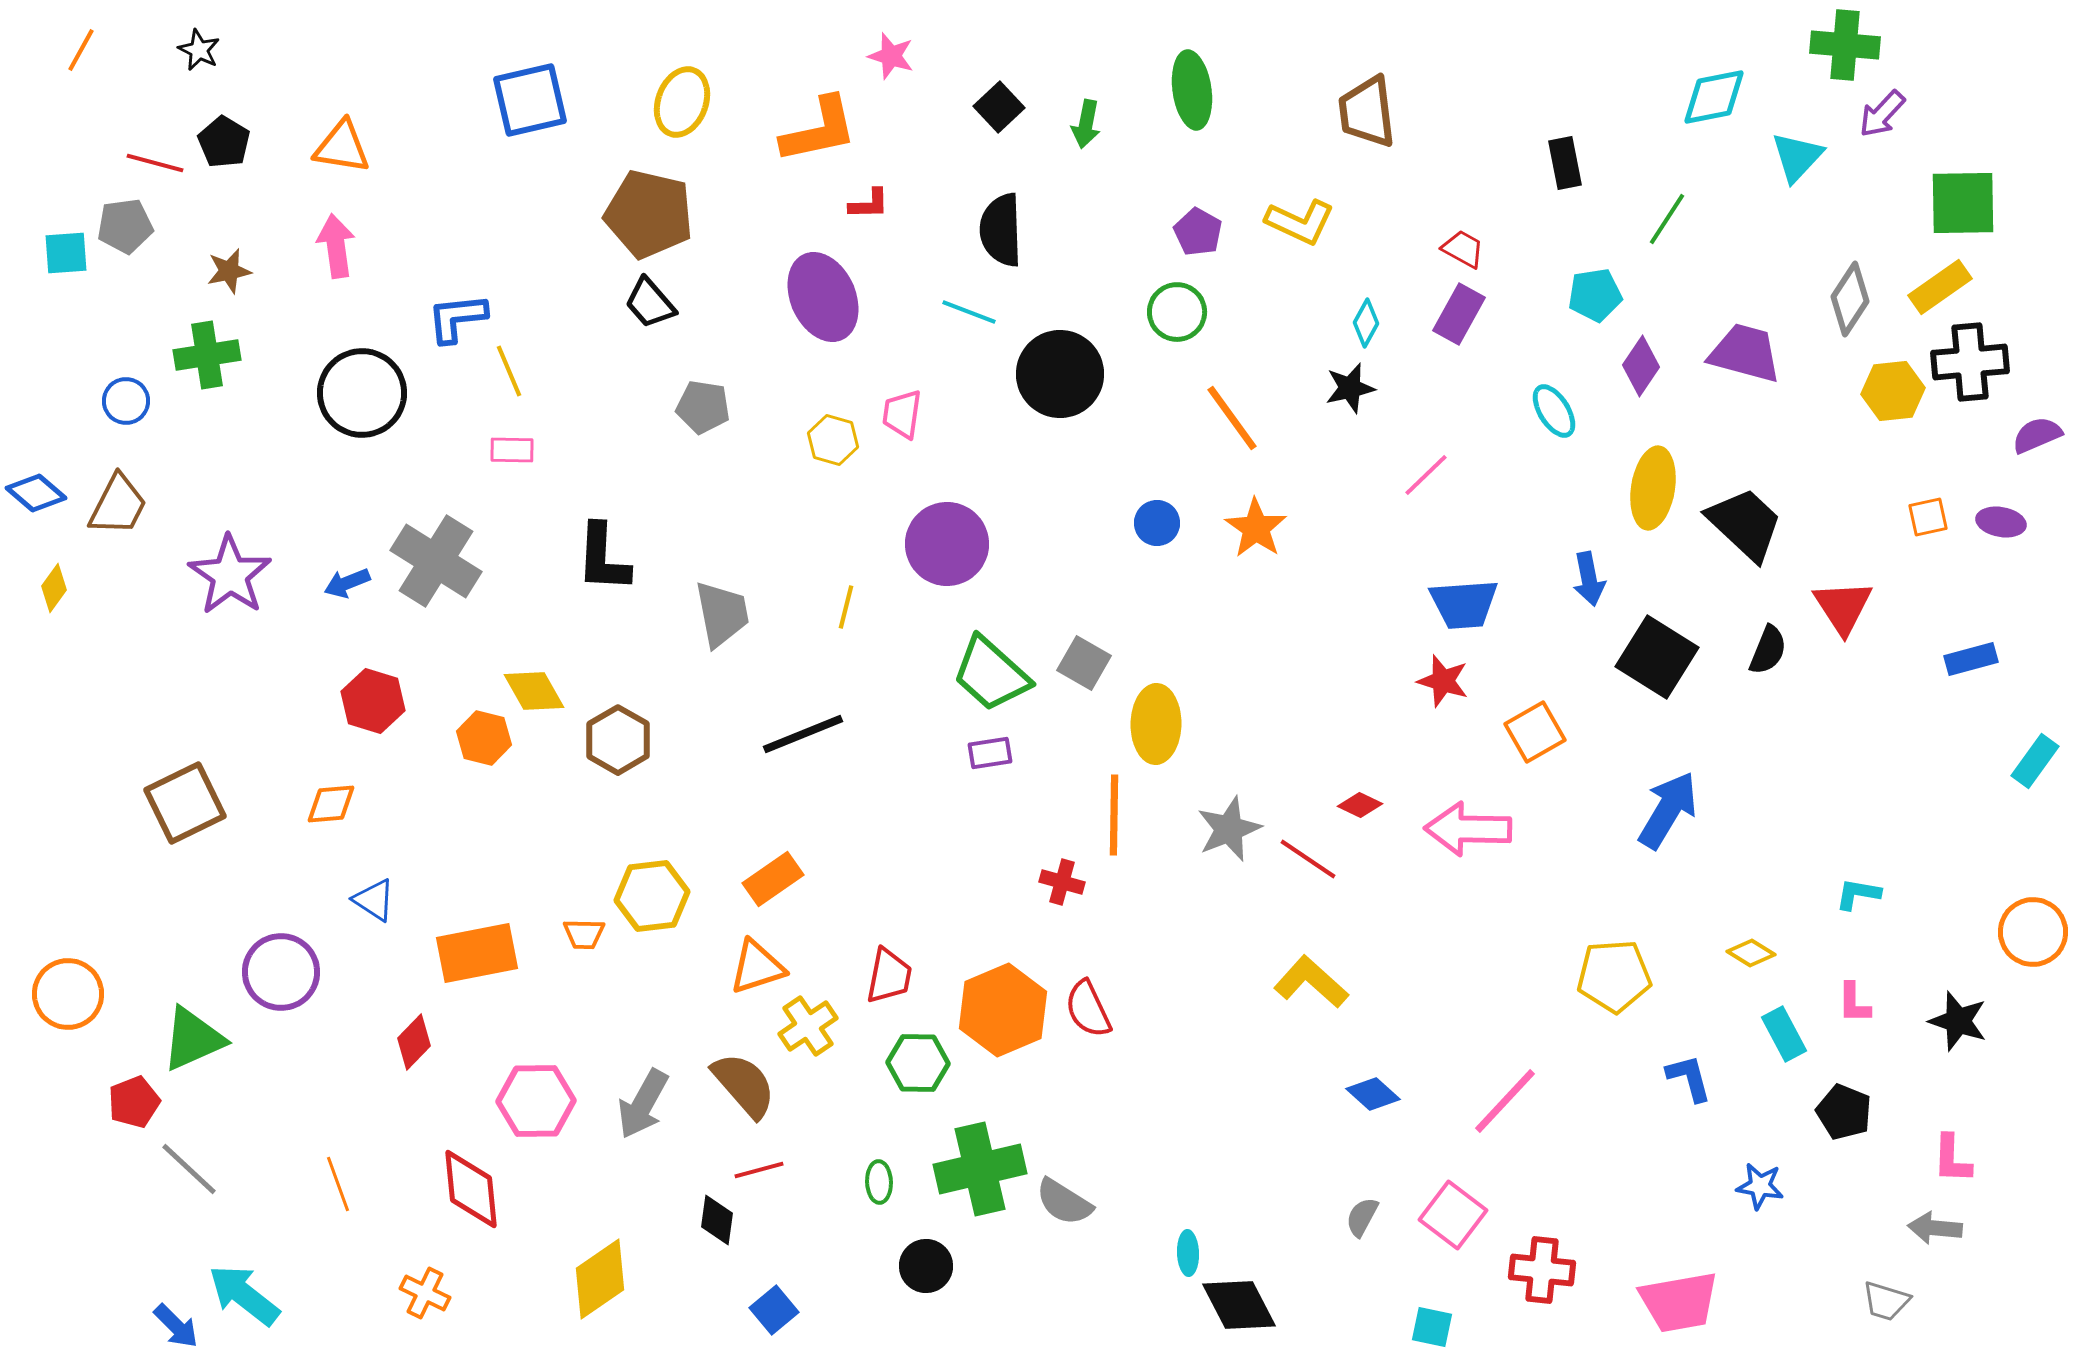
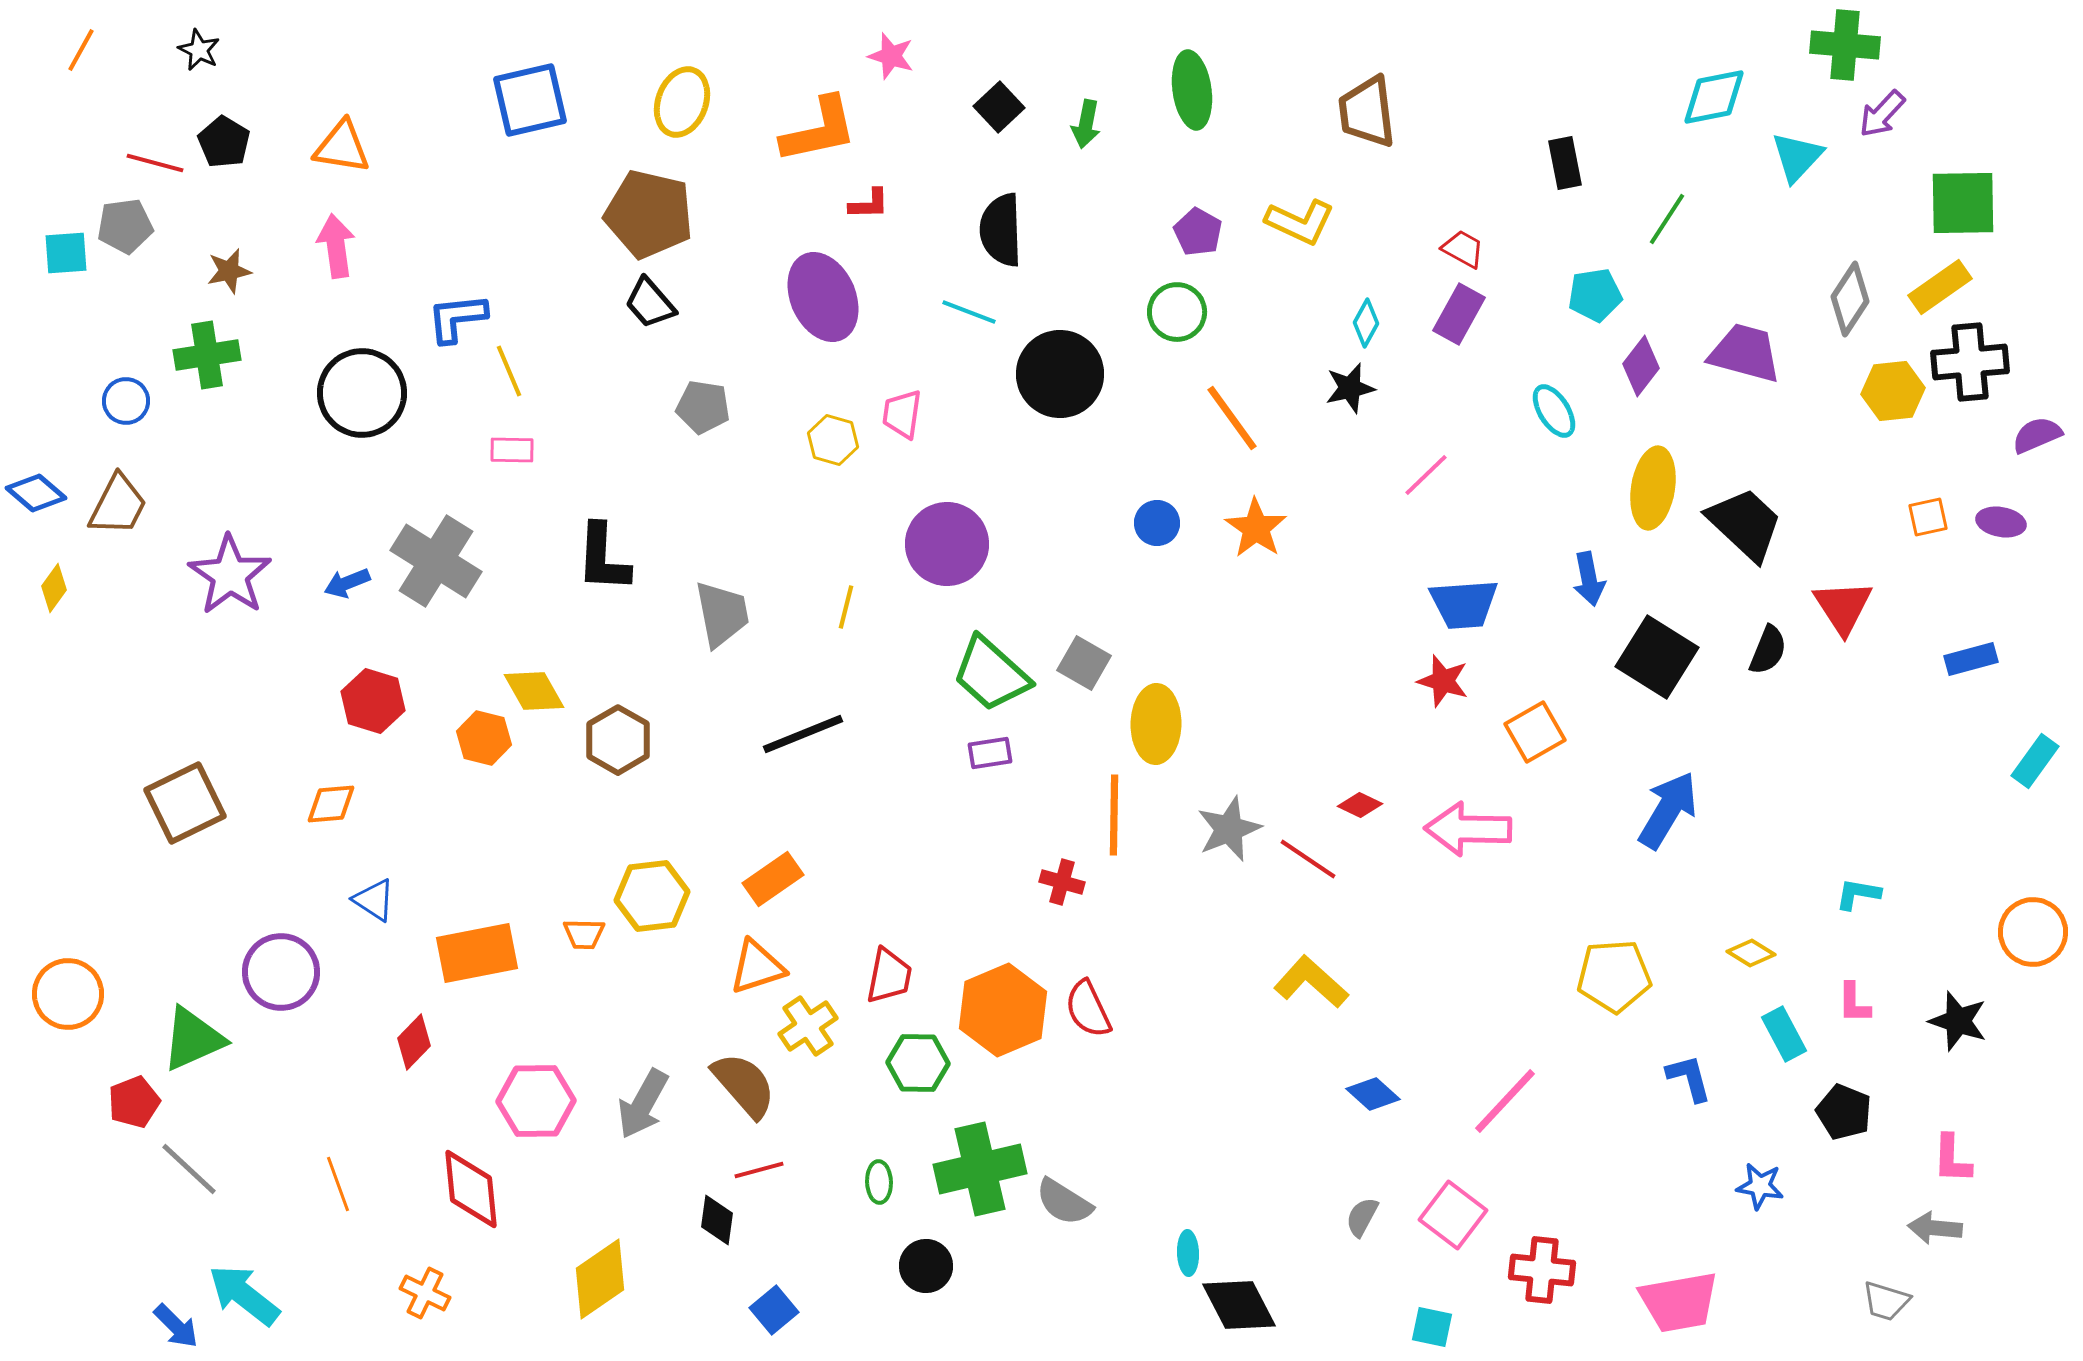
purple diamond at (1641, 366): rotated 4 degrees clockwise
